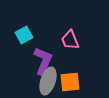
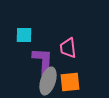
cyan square: rotated 30 degrees clockwise
pink trapezoid: moved 2 px left, 8 px down; rotated 15 degrees clockwise
purple L-shape: rotated 20 degrees counterclockwise
